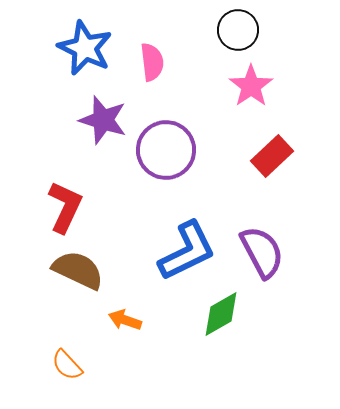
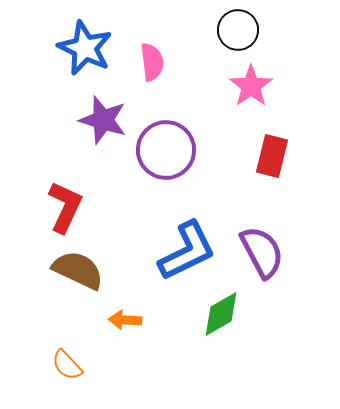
red rectangle: rotated 33 degrees counterclockwise
orange arrow: rotated 16 degrees counterclockwise
